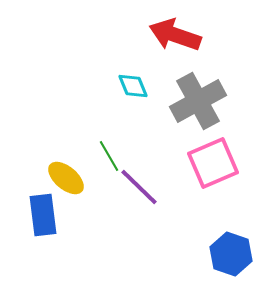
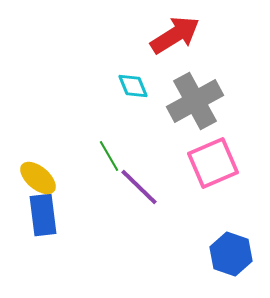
red arrow: rotated 129 degrees clockwise
gray cross: moved 3 px left
yellow ellipse: moved 28 px left
